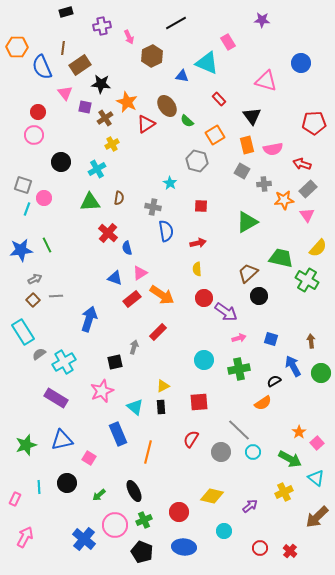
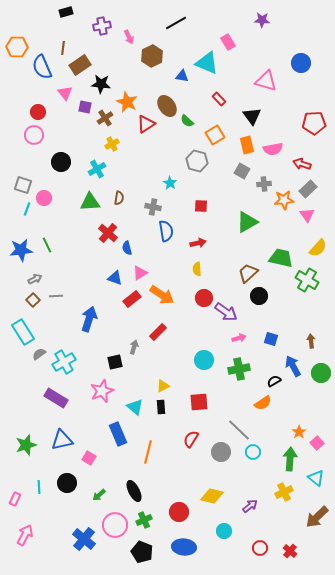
green arrow at (290, 459): rotated 115 degrees counterclockwise
pink arrow at (25, 537): moved 2 px up
